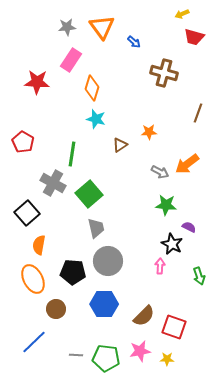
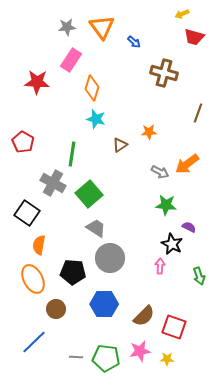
black square: rotated 15 degrees counterclockwise
gray trapezoid: rotated 45 degrees counterclockwise
gray circle: moved 2 px right, 3 px up
gray line: moved 2 px down
